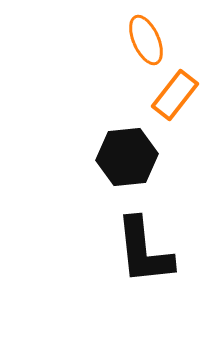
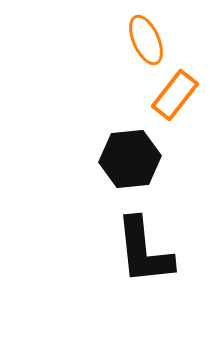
black hexagon: moved 3 px right, 2 px down
